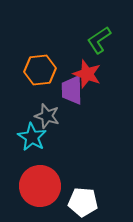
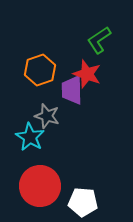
orange hexagon: rotated 12 degrees counterclockwise
cyan star: moved 2 px left
